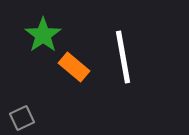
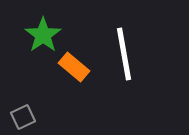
white line: moved 1 px right, 3 px up
gray square: moved 1 px right, 1 px up
